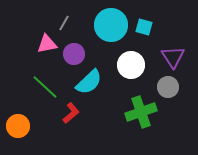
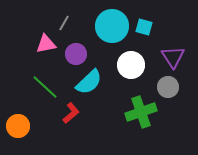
cyan circle: moved 1 px right, 1 px down
pink triangle: moved 1 px left
purple circle: moved 2 px right
